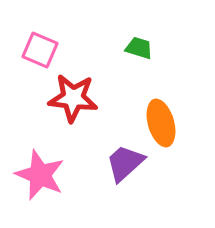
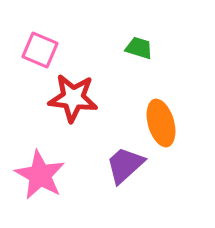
purple trapezoid: moved 2 px down
pink star: rotated 6 degrees clockwise
